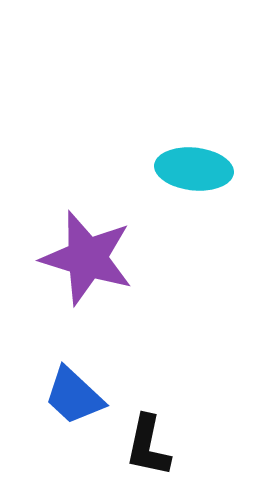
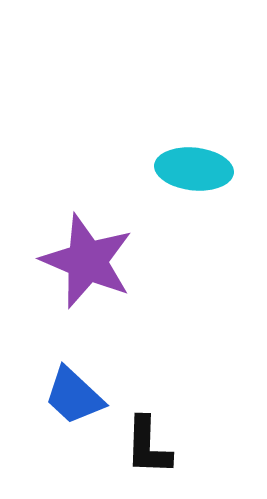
purple star: moved 3 px down; rotated 6 degrees clockwise
black L-shape: rotated 10 degrees counterclockwise
